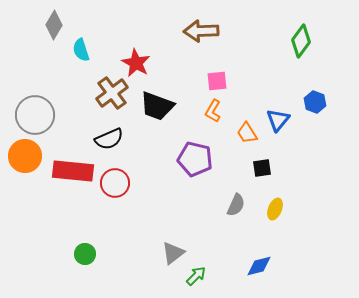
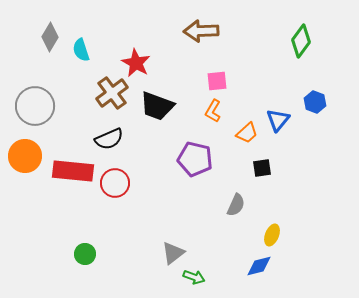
gray diamond: moved 4 px left, 12 px down
gray circle: moved 9 px up
orange trapezoid: rotated 100 degrees counterclockwise
yellow ellipse: moved 3 px left, 26 px down
green arrow: moved 2 px left, 1 px down; rotated 65 degrees clockwise
